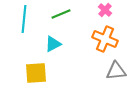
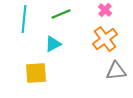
orange cross: rotated 30 degrees clockwise
